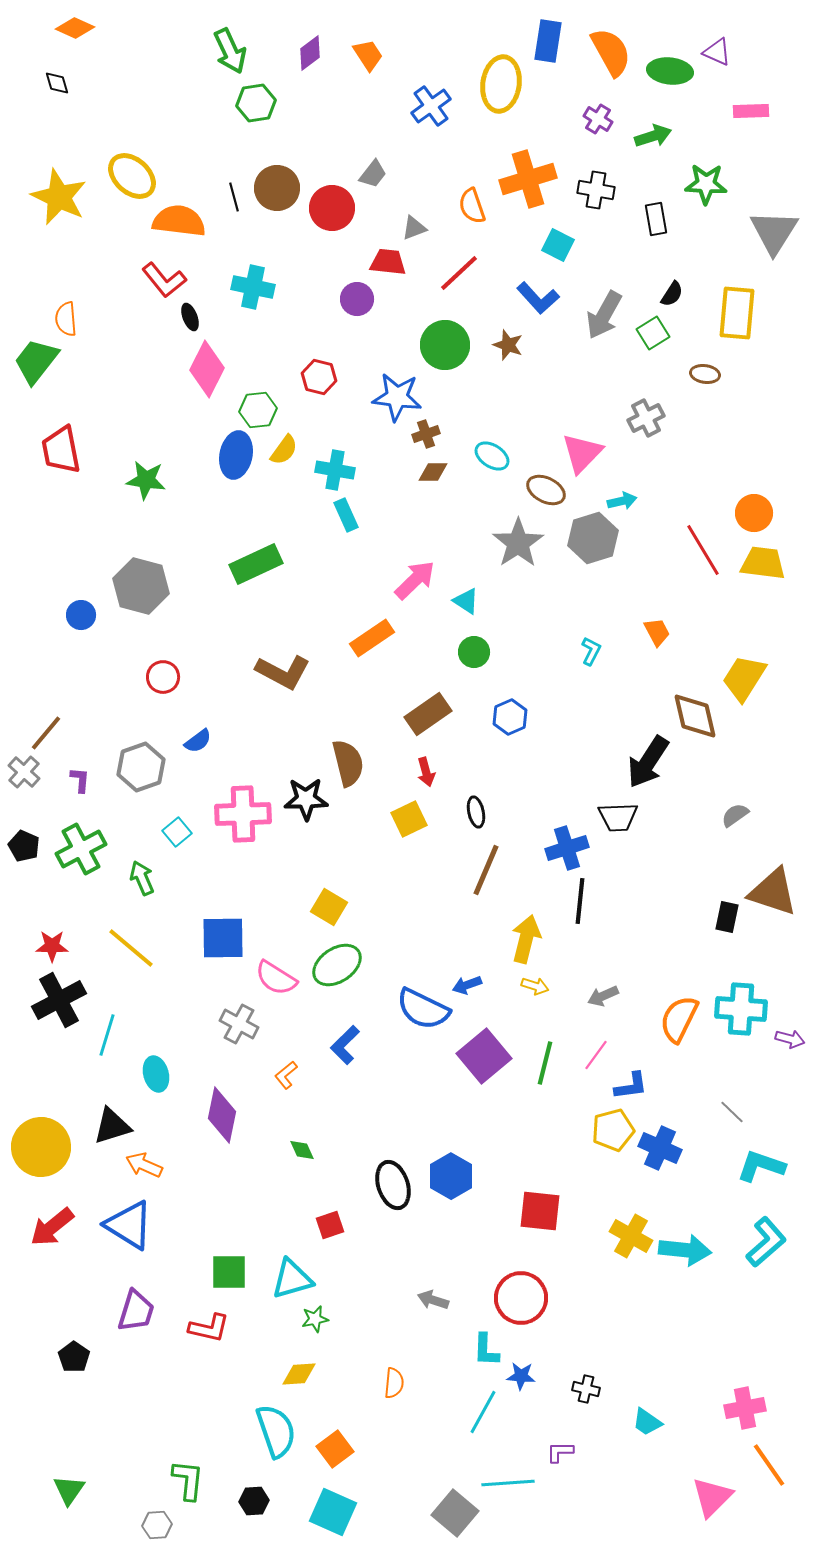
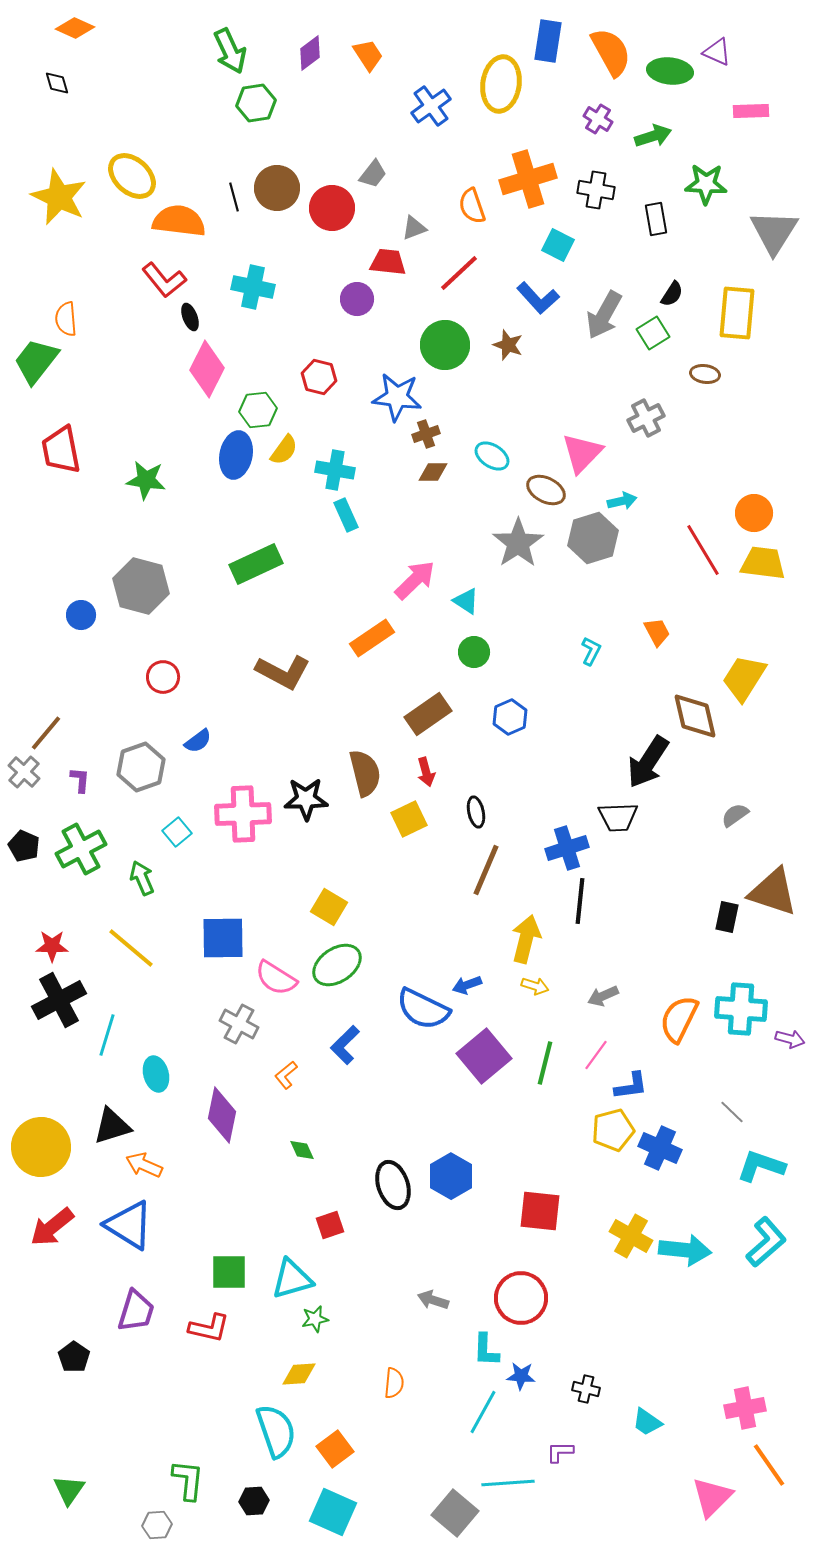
brown semicircle at (348, 763): moved 17 px right, 10 px down
